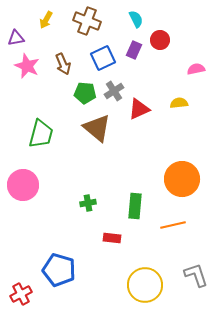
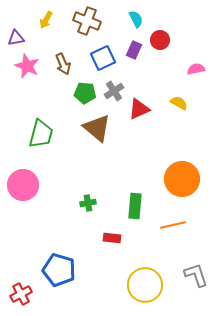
yellow semicircle: rotated 36 degrees clockwise
